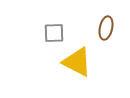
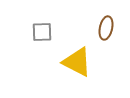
gray square: moved 12 px left, 1 px up
